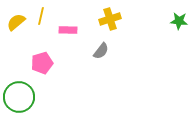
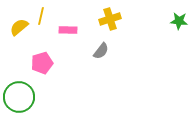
yellow semicircle: moved 3 px right, 5 px down
